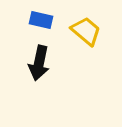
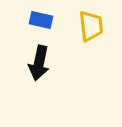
yellow trapezoid: moved 5 px right, 5 px up; rotated 44 degrees clockwise
